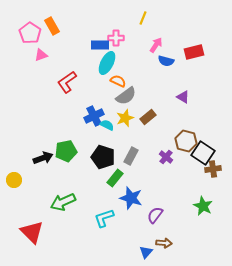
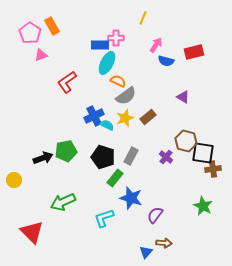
black square: rotated 25 degrees counterclockwise
